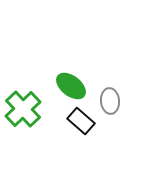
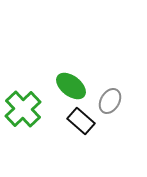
gray ellipse: rotated 35 degrees clockwise
